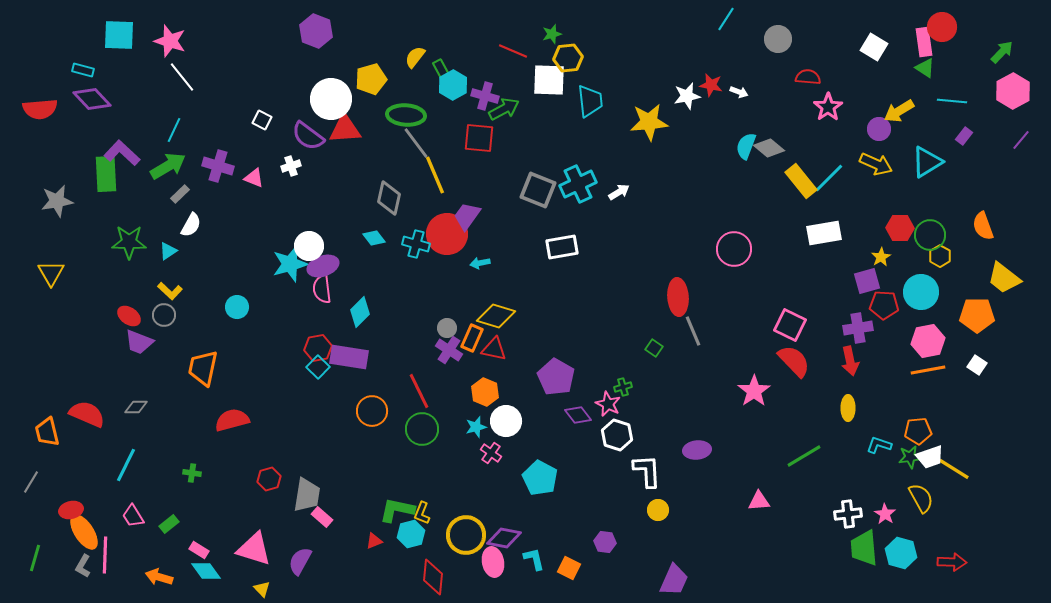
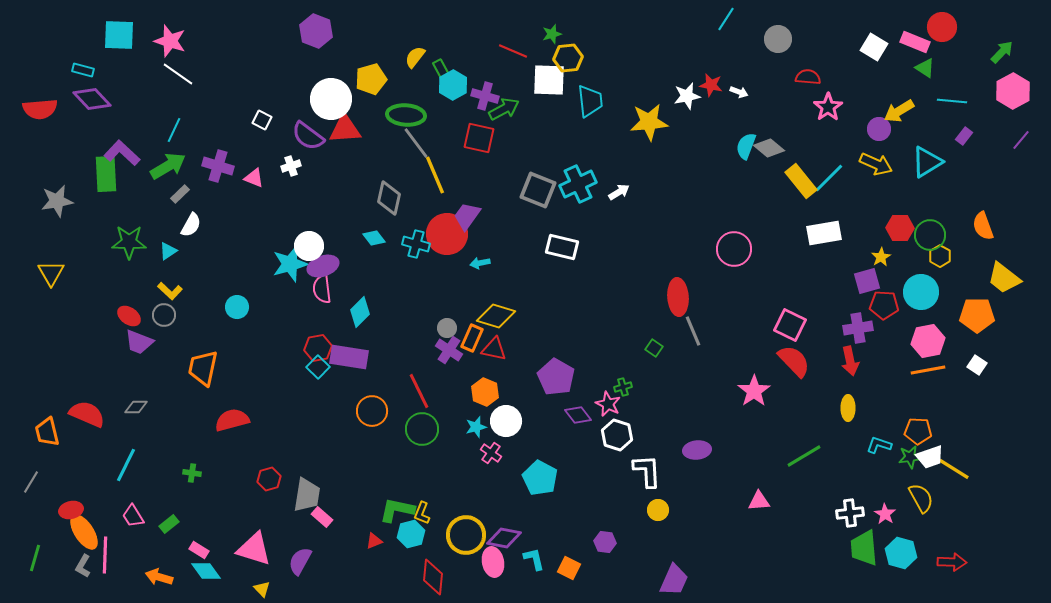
pink rectangle at (924, 42): moved 9 px left; rotated 60 degrees counterclockwise
white line at (182, 77): moved 4 px left, 3 px up; rotated 16 degrees counterclockwise
red square at (479, 138): rotated 8 degrees clockwise
white rectangle at (562, 247): rotated 24 degrees clockwise
orange pentagon at (918, 431): rotated 8 degrees clockwise
white cross at (848, 514): moved 2 px right, 1 px up
